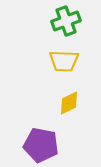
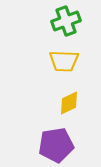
purple pentagon: moved 15 px right; rotated 20 degrees counterclockwise
